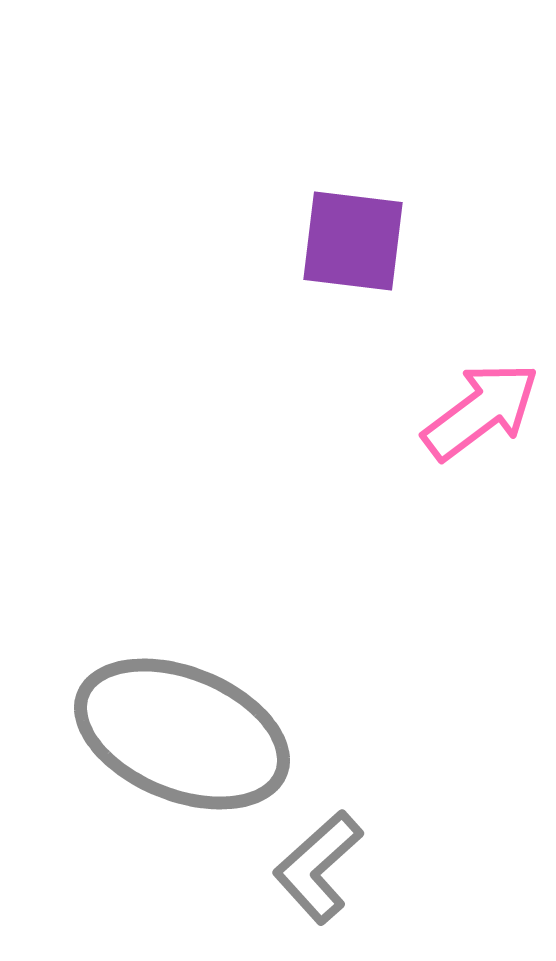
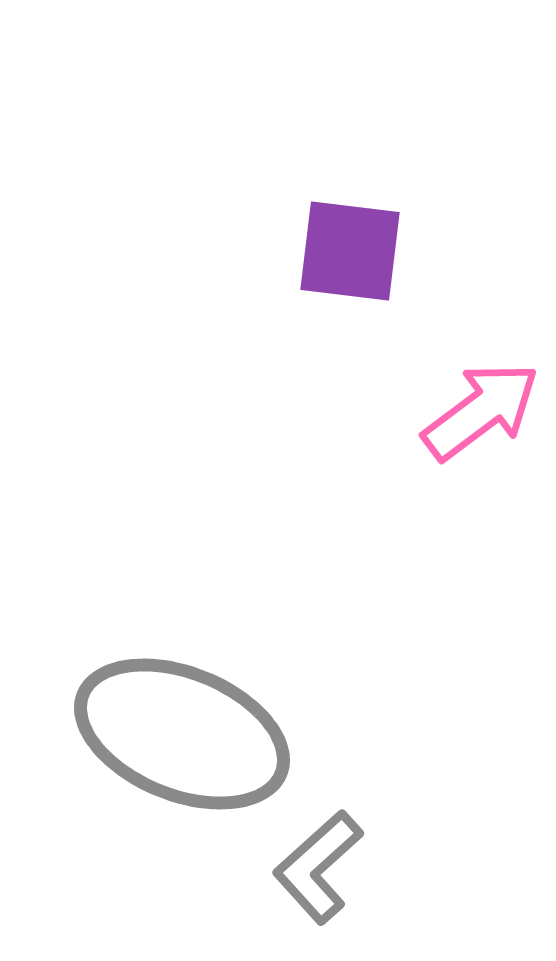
purple square: moved 3 px left, 10 px down
